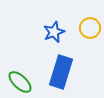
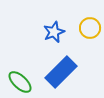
blue rectangle: rotated 28 degrees clockwise
